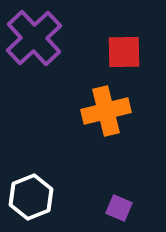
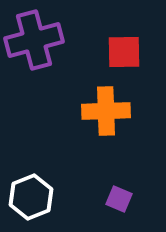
purple cross: moved 2 px down; rotated 28 degrees clockwise
orange cross: rotated 12 degrees clockwise
purple square: moved 9 px up
